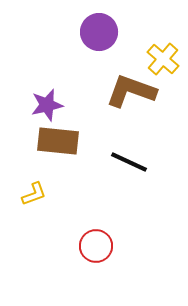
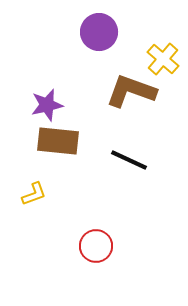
black line: moved 2 px up
